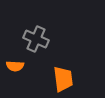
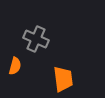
orange semicircle: rotated 78 degrees counterclockwise
